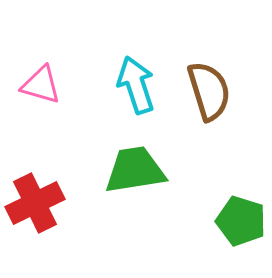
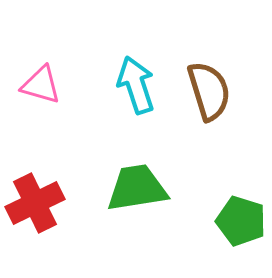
green trapezoid: moved 2 px right, 18 px down
